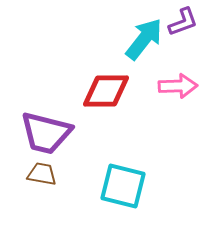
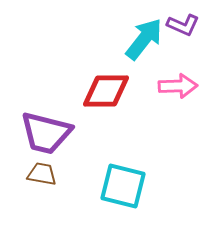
purple L-shape: moved 3 px down; rotated 44 degrees clockwise
